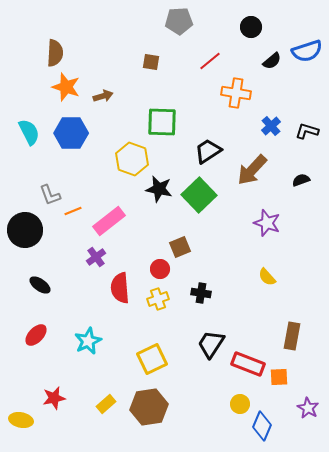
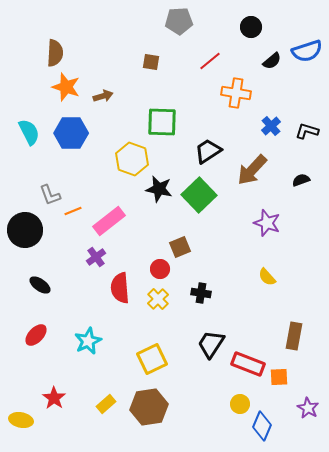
yellow cross at (158, 299): rotated 25 degrees counterclockwise
brown rectangle at (292, 336): moved 2 px right
red star at (54, 398): rotated 25 degrees counterclockwise
